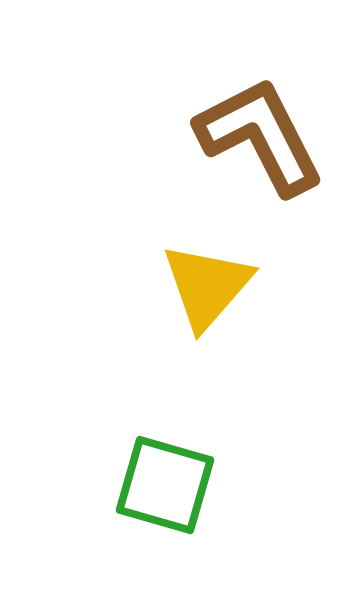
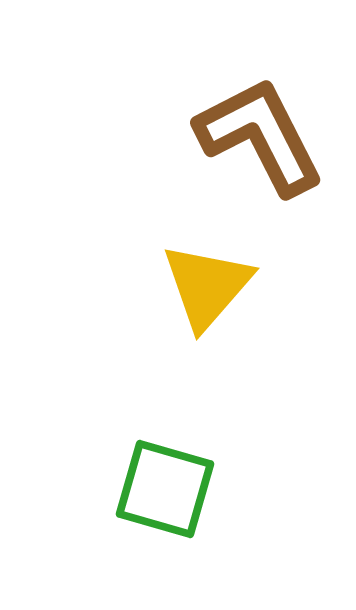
green square: moved 4 px down
